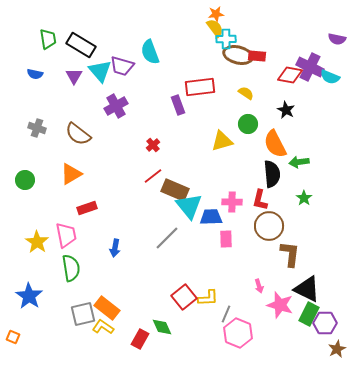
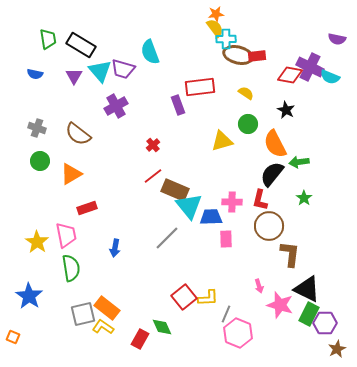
red rectangle at (257, 56): rotated 12 degrees counterclockwise
purple trapezoid at (122, 66): moved 1 px right, 3 px down
black semicircle at (272, 174): rotated 136 degrees counterclockwise
green circle at (25, 180): moved 15 px right, 19 px up
